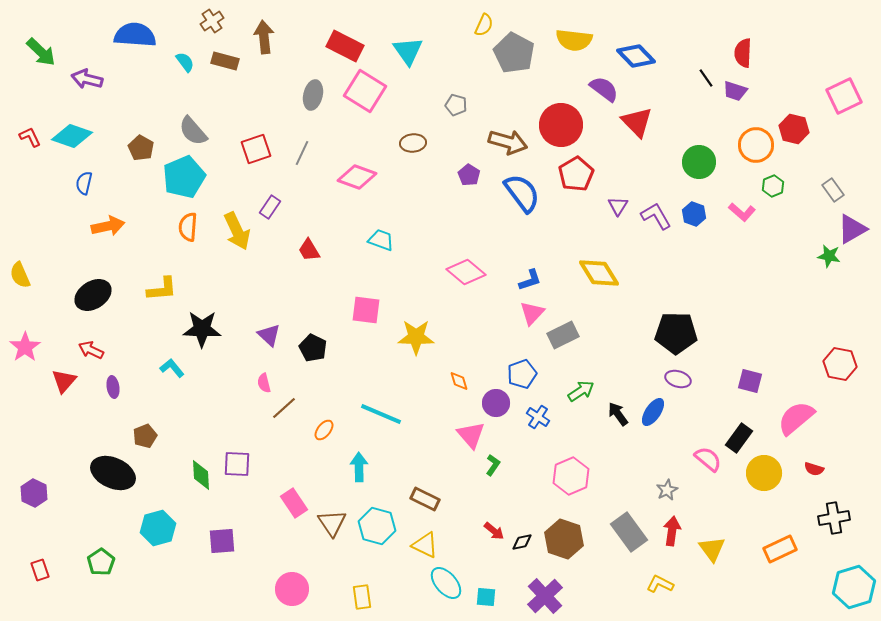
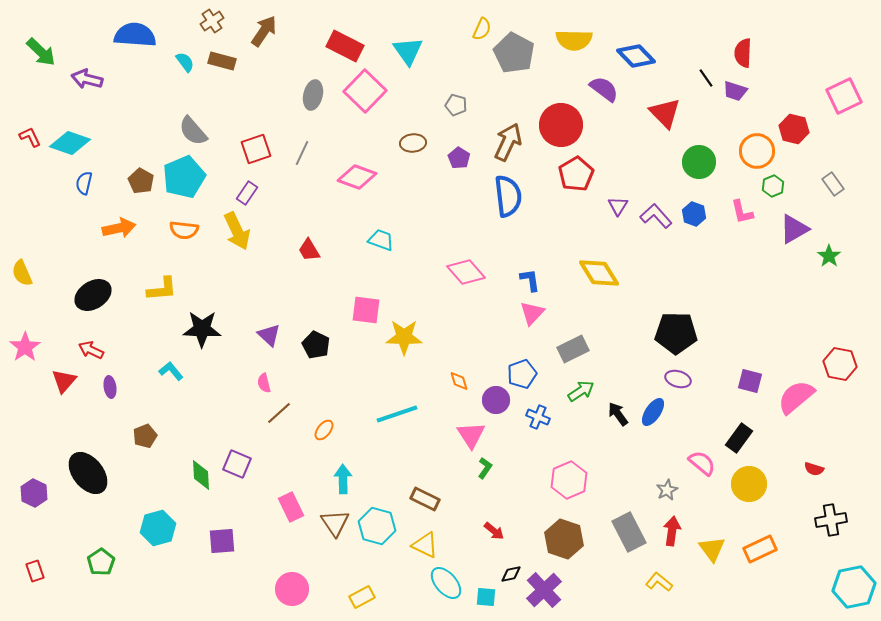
yellow semicircle at (484, 25): moved 2 px left, 4 px down
brown arrow at (264, 37): moved 6 px up; rotated 40 degrees clockwise
yellow semicircle at (574, 40): rotated 6 degrees counterclockwise
brown rectangle at (225, 61): moved 3 px left
pink square at (365, 91): rotated 12 degrees clockwise
red triangle at (637, 122): moved 28 px right, 9 px up
cyan diamond at (72, 136): moved 2 px left, 7 px down
brown arrow at (508, 142): rotated 81 degrees counterclockwise
orange circle at (756, 145): moved 1 px right, 6 px down
brown pentagon at (141, 148): moved 33 px down
purple pentagon at (469, 175): moved 10 px left, 17 px up
gray rectangle at (833, 190): moved 6 px up
blue semicircle at (522, 193): moved 14 px left, 3 px down; rotated 30 degrees clockwise
purple rectangle at (270, 207): moved 23 px left, 14 px up
pink L-shape at (742, 212): rotated 36 degrees clockwise
purple L-shape at (656, 216): rotated 12 degrees counterclockwise
orange arrow at (108, 226): moved 11 px right, 2 px down
orange semicircle at (188, 227): moved 4 px left, 3 px down; rotated 88 degrees counterclockwise
purple triangle at (852, 229): moved 58 px left
green star at (829, 256): rotated 25 degrees clockwise
pink diamond at (466, 272): rotated 9 degrees clockwise
yellow semicircle at (20, 275): moved 2 px right, 2 px up
blue L-shape at (530, 280): rotated 80 degrees counterclockwise
gray rectangle at (563, 335): moved 10 px right, 14 px down
yellow star at (416, 337): moved 12 px left
black pentagon at (313, 348): moved 3 px right, 3 px up
cyan L-shape at (172, 368): moved 1 px left, 3 px down
purple ellipse at (113, 387): moved 3 px left
purple circle at (496, 403): moved 3 px up
brown line at (284, 408): moved 5 px left, 5 px down
cyan line at (381, 414): moved 16 px right; rotated 42 degrees counterclockwise
blue cross at (538, 417): rotated 10 degrees counterclockwise
pink semicircle at (796, 418): moved 21 px up
pink triangle at (471, 435): rotated 8 degrees clockwise
pink semicircle at (708, 459): moved 6 px left, 4 px down
purple square at (237, 464): rotated 20 degrees clockwise
green L-shape at (493, 465): moved 8 px left, 3 px down
cyan arrow at (359, 467): moved 16 px left, 12 px down
black ellipse at (113, 473): moved 25 px left; rotated 27 degrees clockwise
yellow circle at (764, 473): moved 15 px left, 11 px down
pink hexagon at (571, 476): moved 2 px left, 4 px down
pink rectangle at (294, 503): moved 3 px left, 4 px down; rotated 8 degrees clockwise
black cross at (834, 518): moved 3 px left, 2 px down
brown triangle at (332, 523): moved 3 px right
gray rectangle at (629, 532): rotated 9 degrees clockwise
black diamond at (522, 542): moved 11 px left, 32 px down
orange rectangle at (780, 549): moved 20 px left
red rectangle at (40, 570): moved 5 px left, 1 px down
yellow L-shape at (660, 584): moved 1 px left, 2 px up; rotated 12 degrees clockwise
cyan hexagon at (854, 587): rotated 6 degrees clockwise
purple cross at (545, 596): moved 1 px left, 6 px up
yellow rectangle at (362, 597): rotated 70 degrees clockwise
